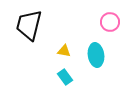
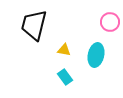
black trapezoid: moved 5 px right
yellow triangle: moved 1 px up
cyan ellipse: rotated 20 degrees clockwise
